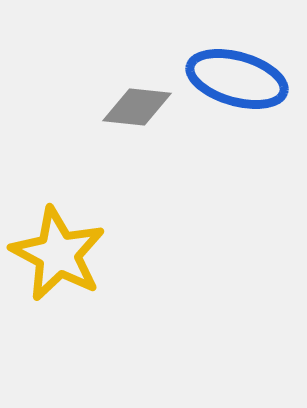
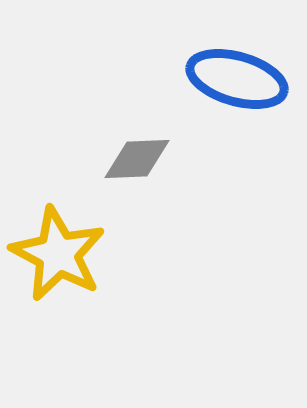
gray diamond: moved 52 px down; rotated 8 degrees counterclockwise
